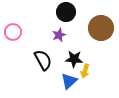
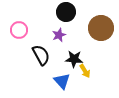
pink circle: moved 6 px right, 2 px up
black semicircle: moved 2 px left, 5 px up
yellow arrow: rotated 48 degrees counterclockwise
blue triangle: moved 7 px left; rotated 30 degrees counterclockwise
